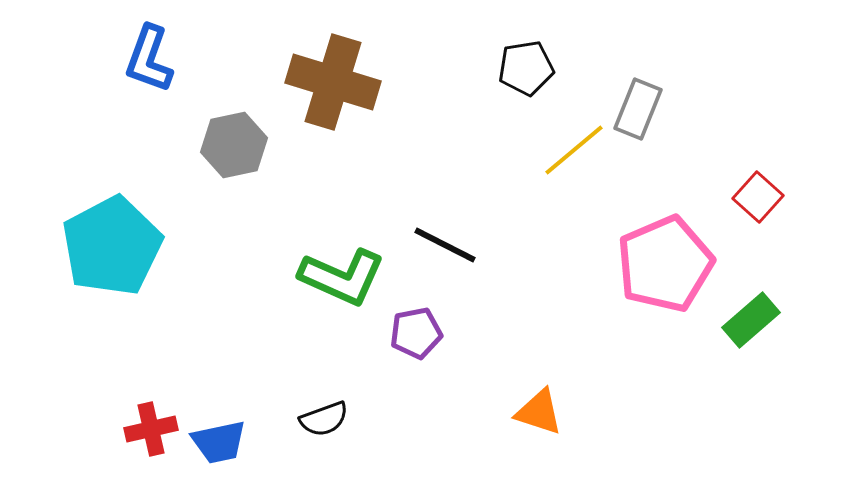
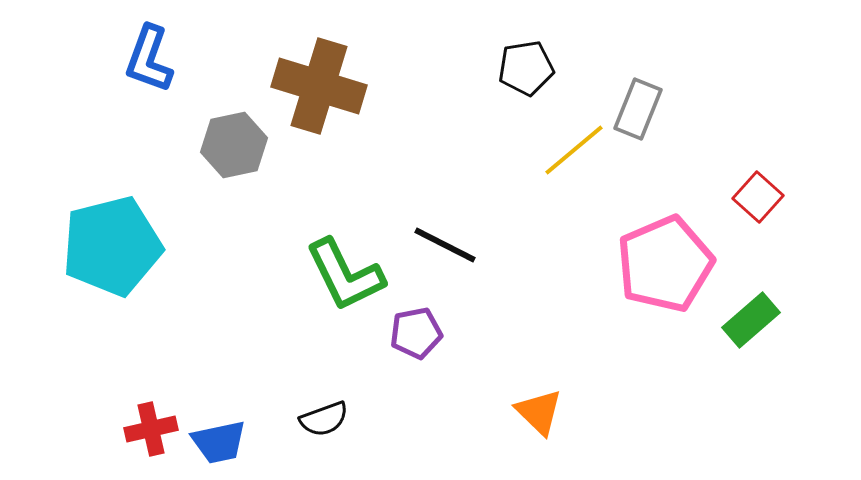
brown cross: moved 14 px left, 4 px down
cyan pentagon: rotated 14 degrees clockwise
green L-shape: moved 3 px right, 2 px up; rotated 40 degrees clockwise
orange triangle: rotated 26 degrees clockwise
